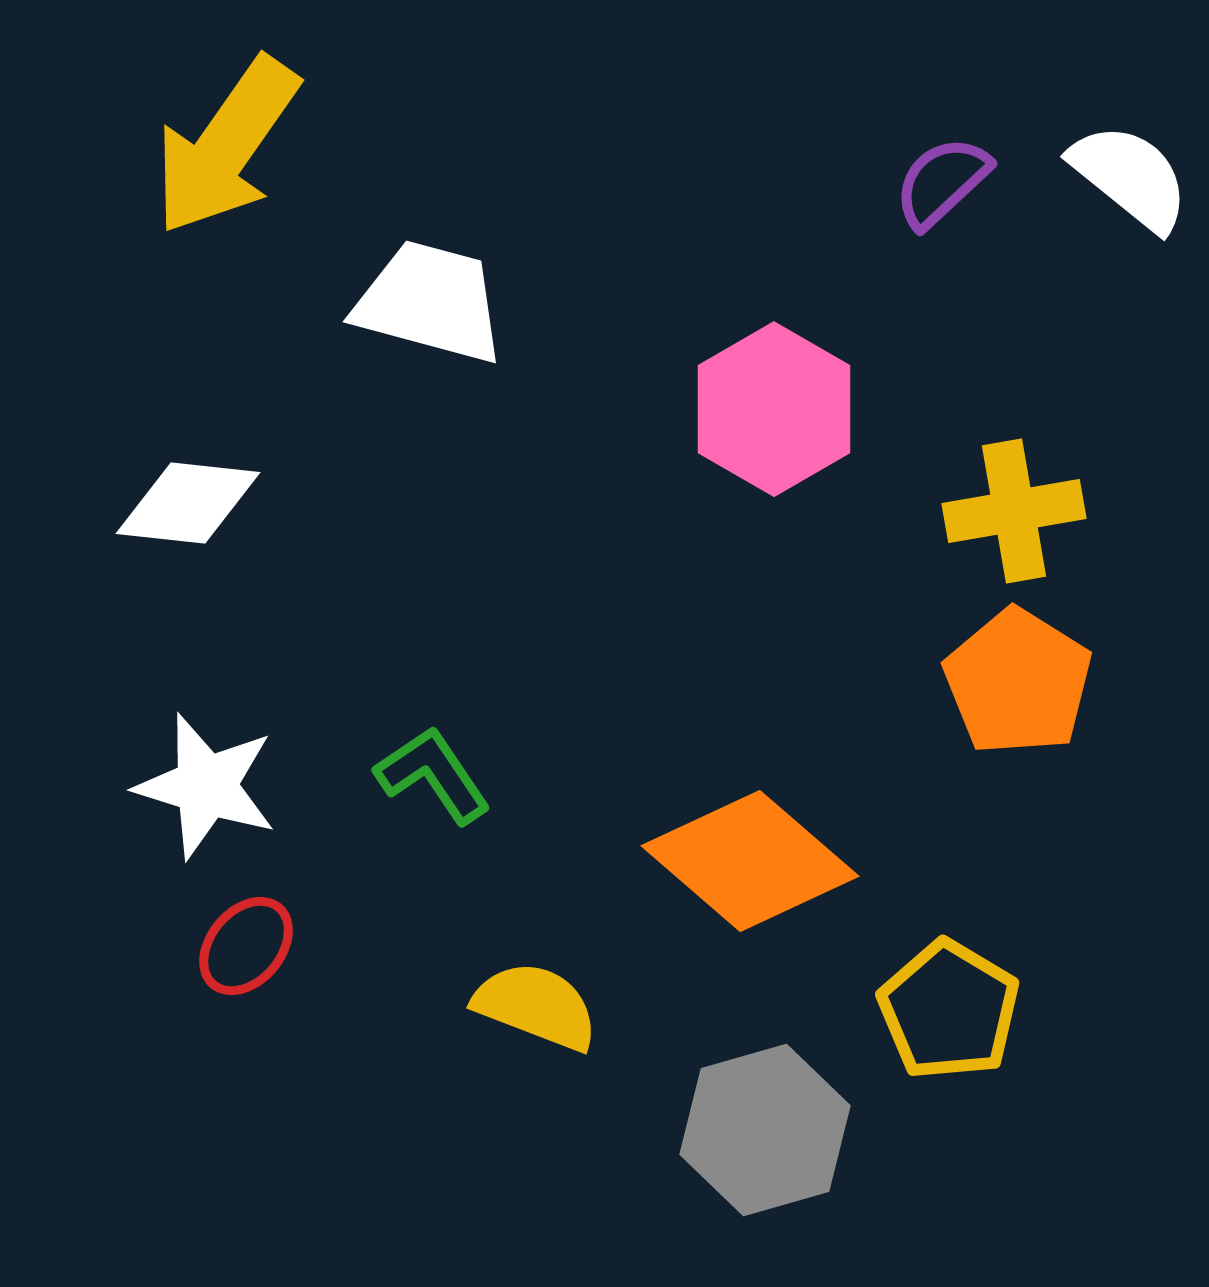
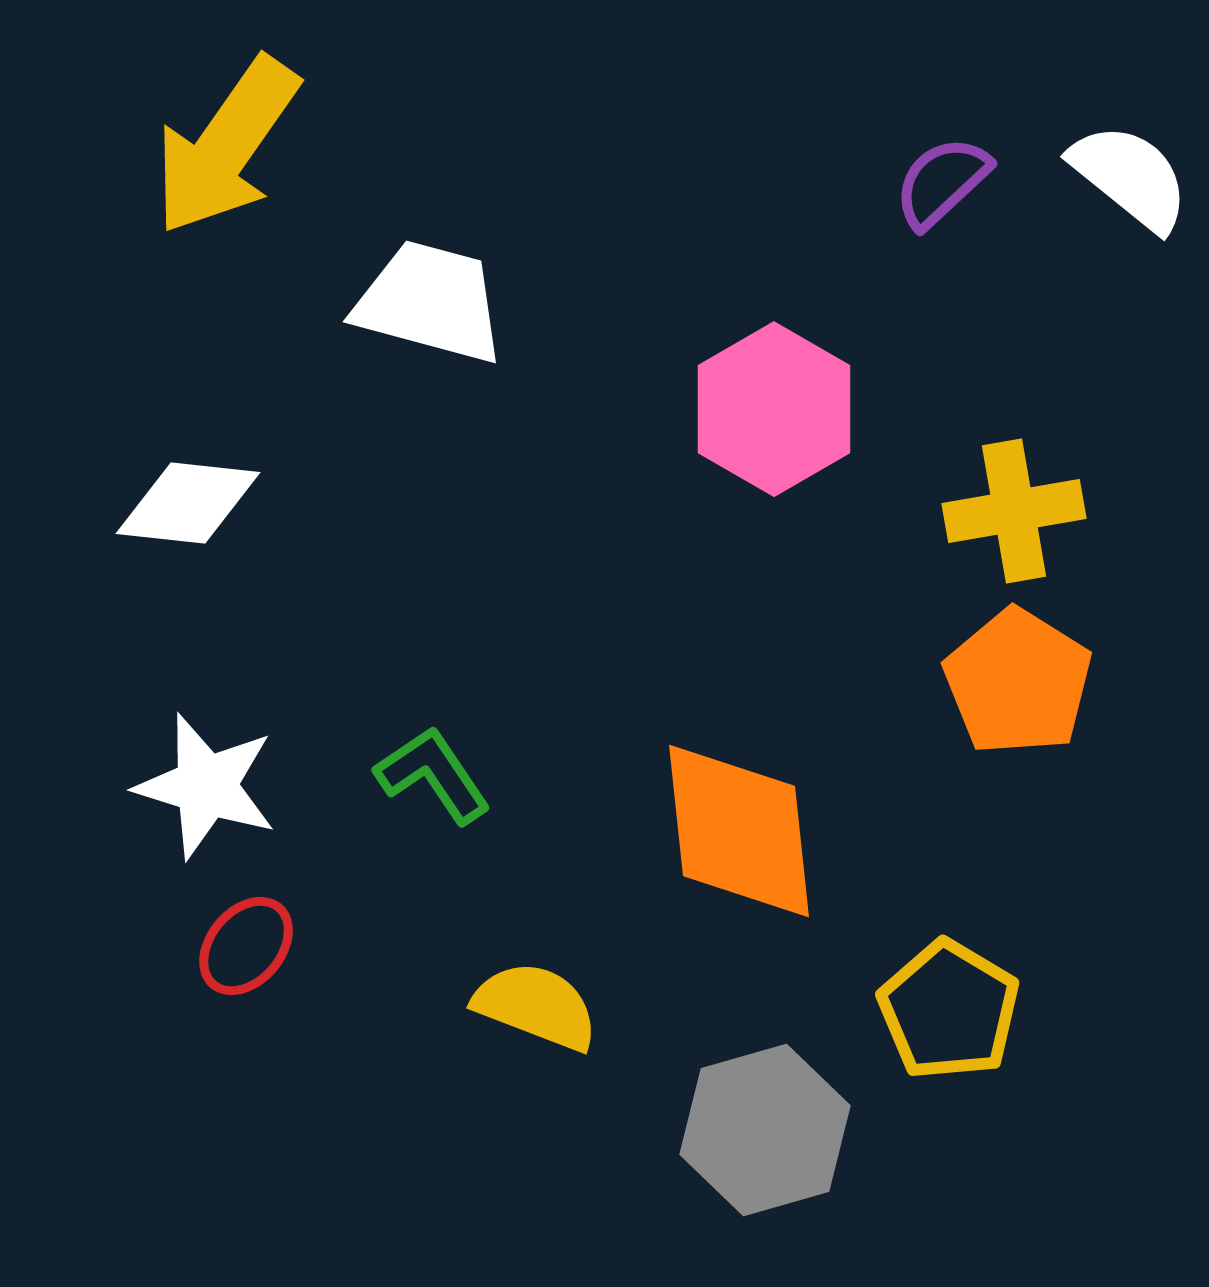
orange diamond: moved 11 px left, 30 px up; rotated 43 degrees clockwise
